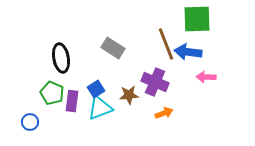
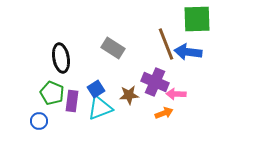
pink arrow: moved 30 px left, 17 px down
blue circle: moved 9 px right, 1 px up
